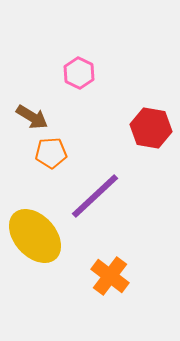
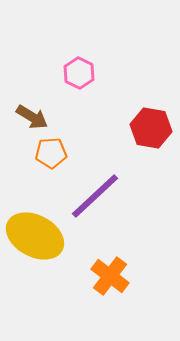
yellow ellipse: rotated 20 degrees counterclockwise
